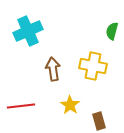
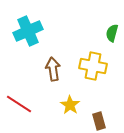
green semicircle: moved 2 px down
red line: moved 2 px left, 2 px up; rotated 40 degrees clockwise
